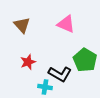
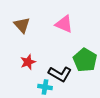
pink triangle: moved 2 px left
